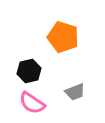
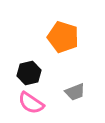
black hexagon: moved 2 px down
pink semicircle: moved 1 px left
